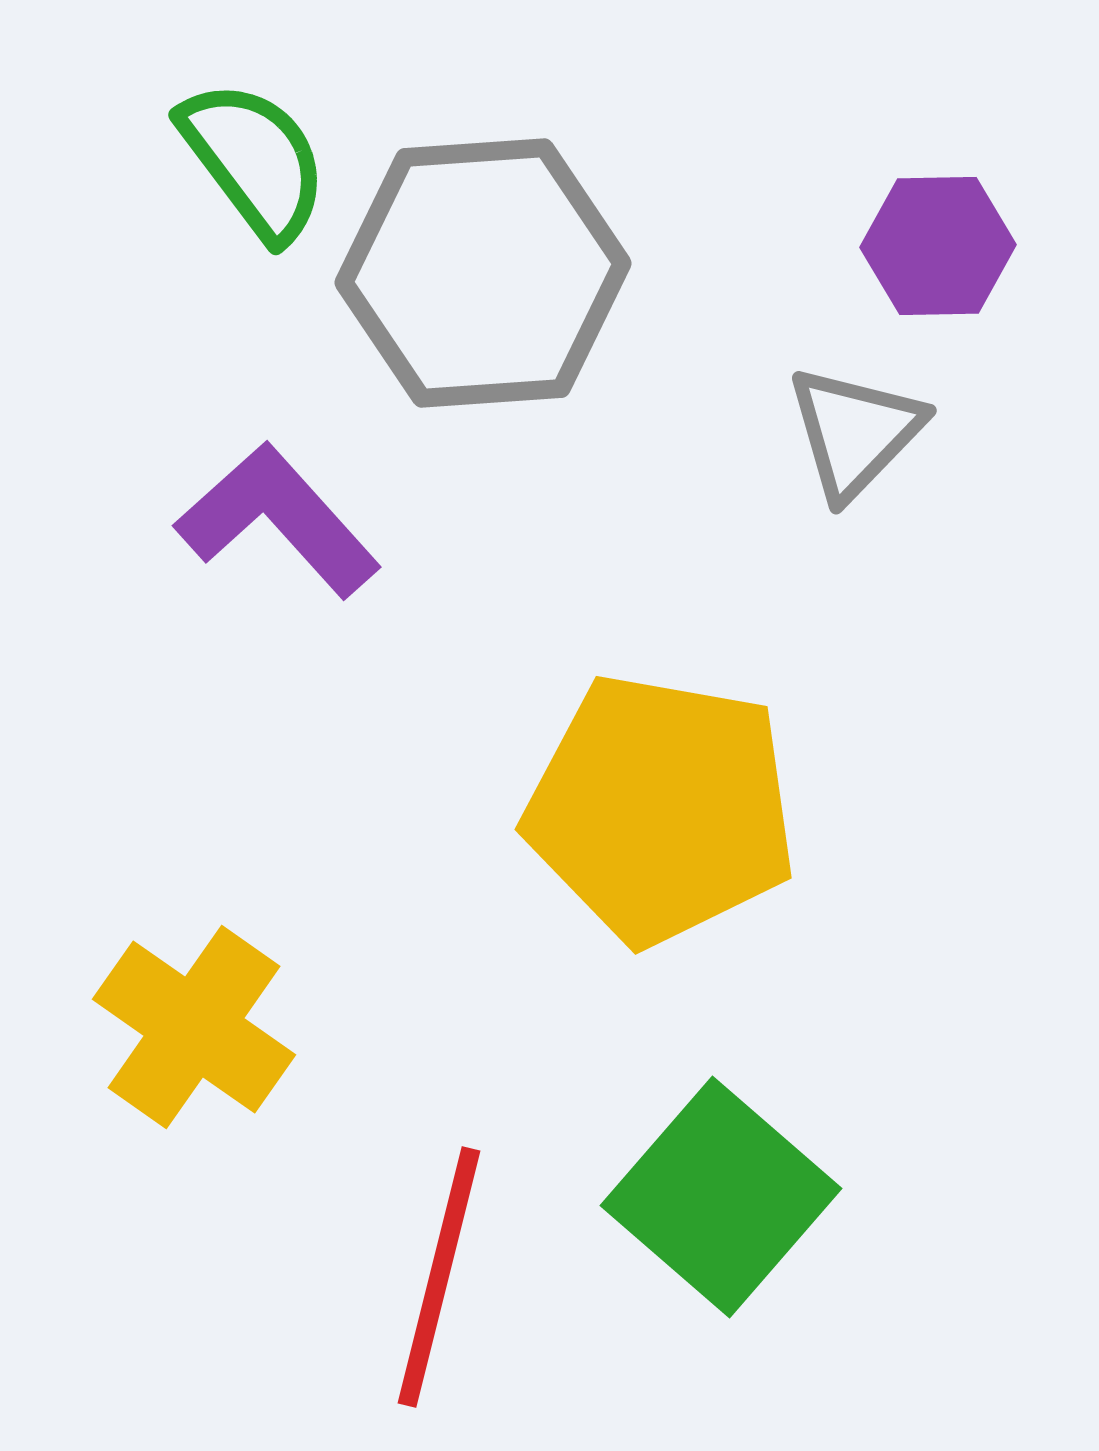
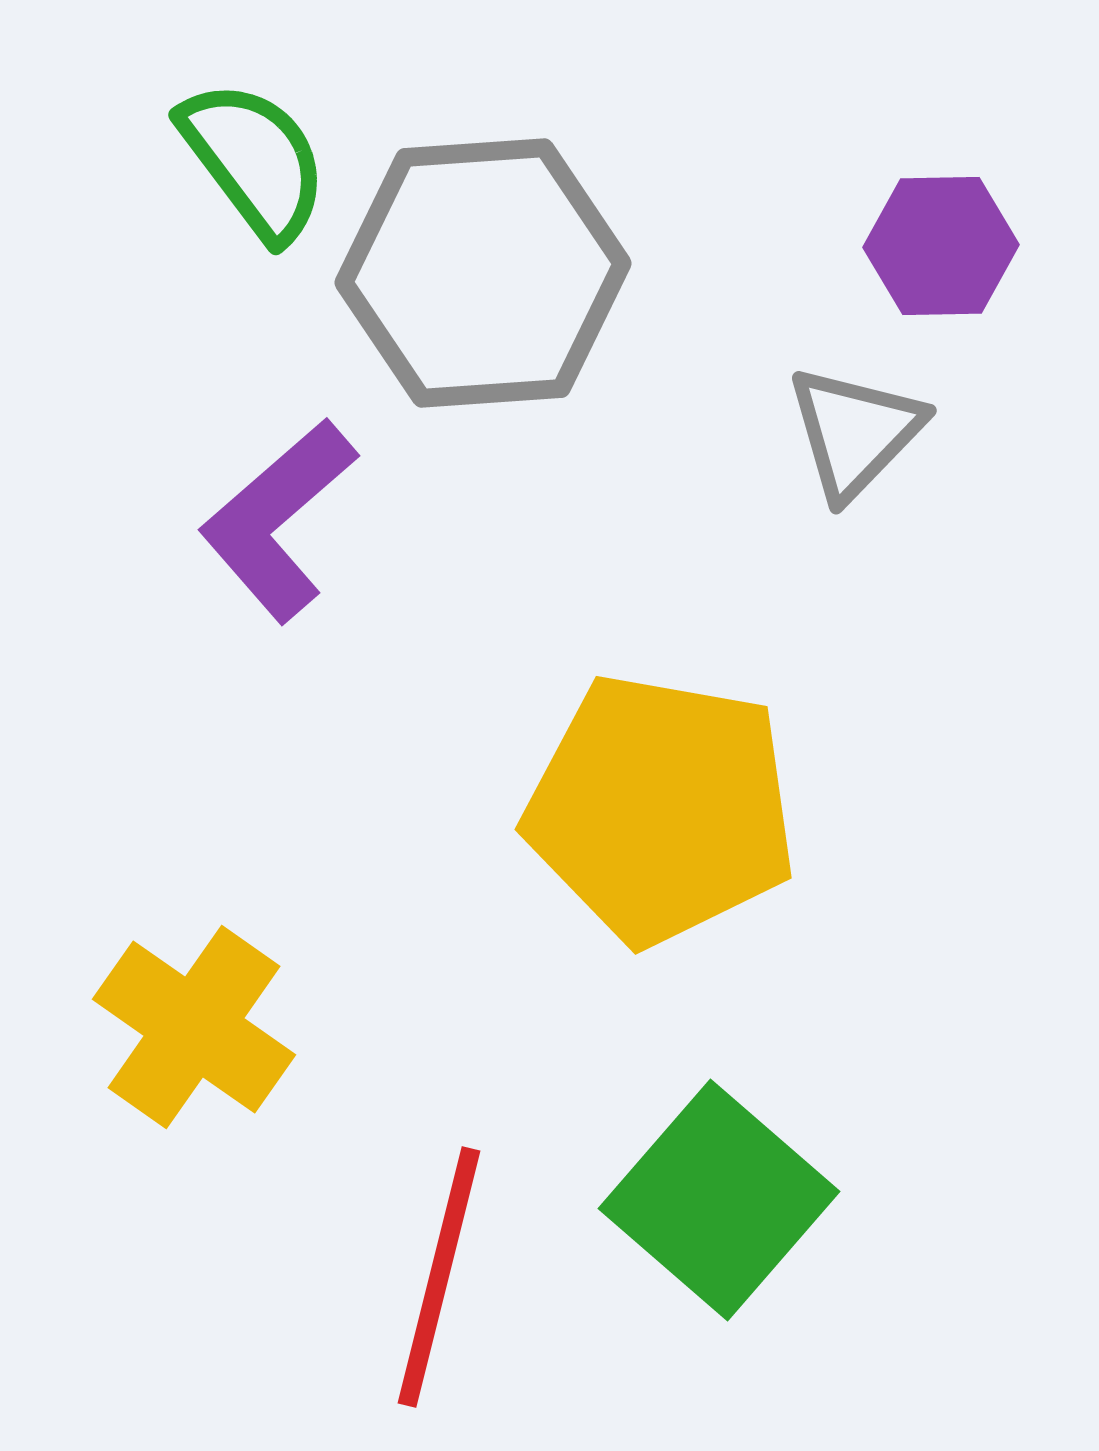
purple hexagon: moved 3 px right
purple L-shape: rotated 89 degrees counterclockwise
green square: moved 2 px left, 3 px down
